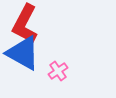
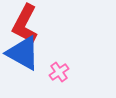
pink cross: moved 1 px right, 1 px down
